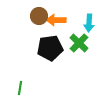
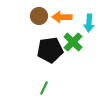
orange arrow: moved 6 px right, 3 px up
green cross: moved 6 px left, 1 px up
black pentagon: moved 2 px down
green line: moved 24 px right; rotated 16 degrees clockwise
